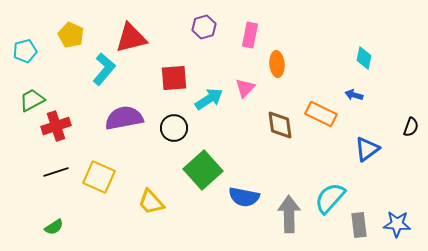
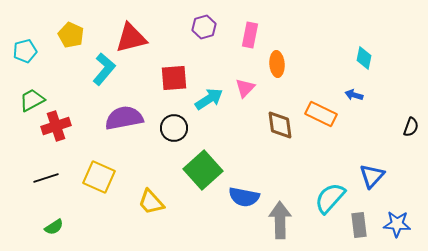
blue triangle: moved 5 px right, 27 px down; rotated 12 degrees counterclockwise
black line: moved 10 px left, 6 px down
gray arrow: moved 9 px left, 6 px down
